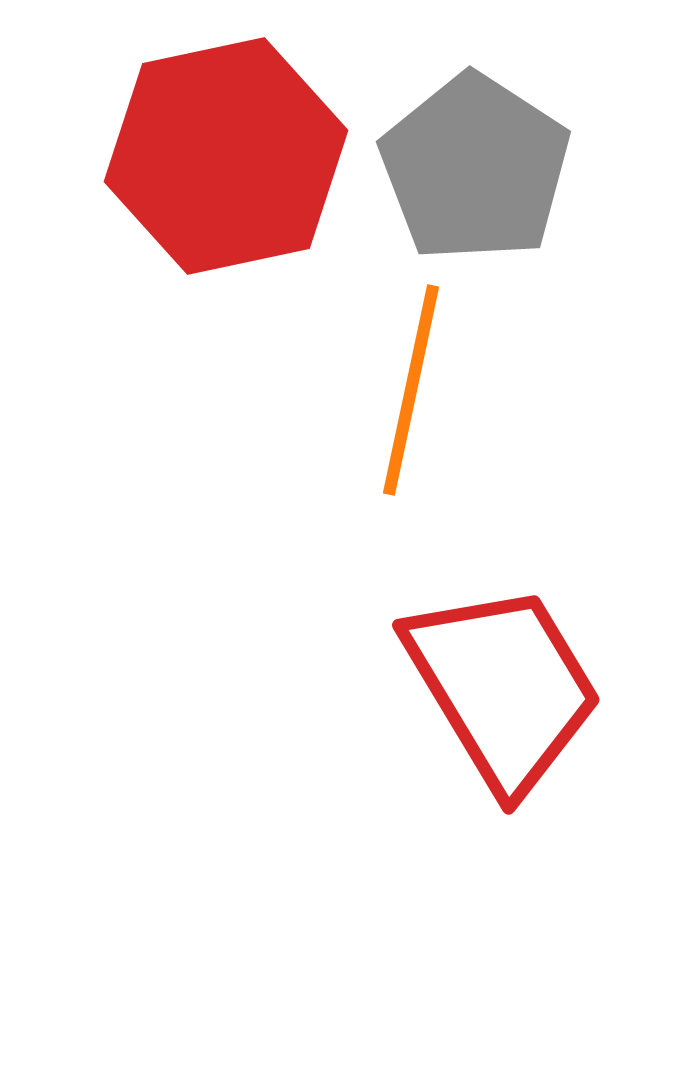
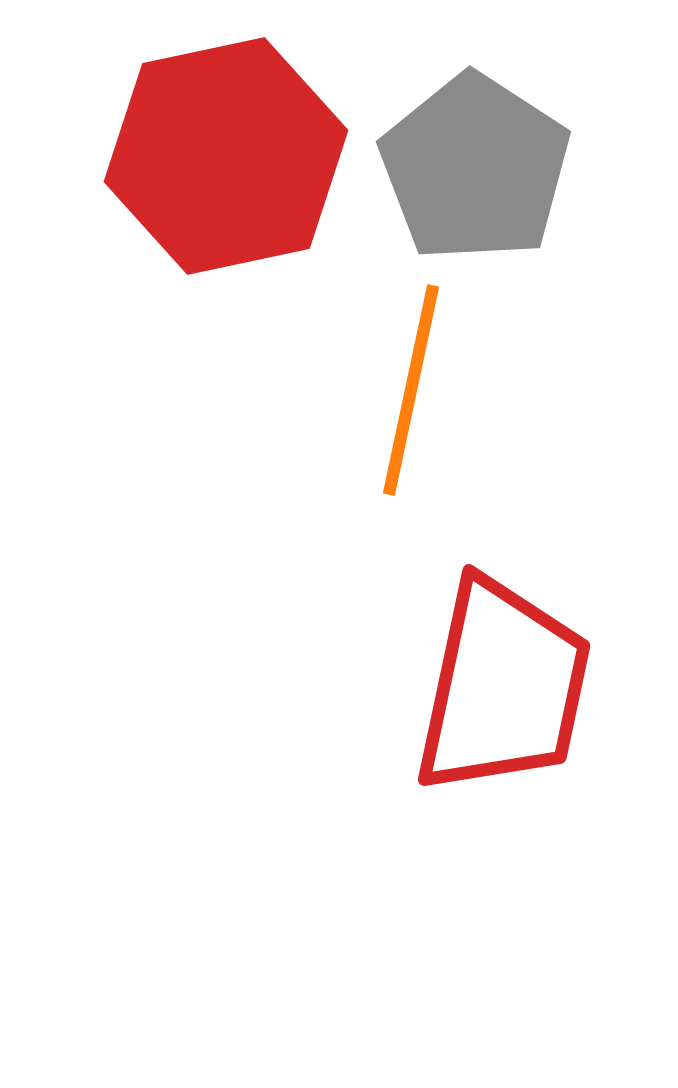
red trapezoid: rotated 43 degrees clockwise
